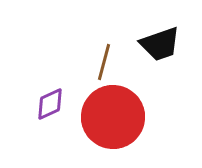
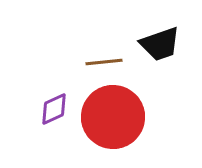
brown line: rotated 69 degrees clockwise
purple diamond: moved 4 px right, 5 px down
